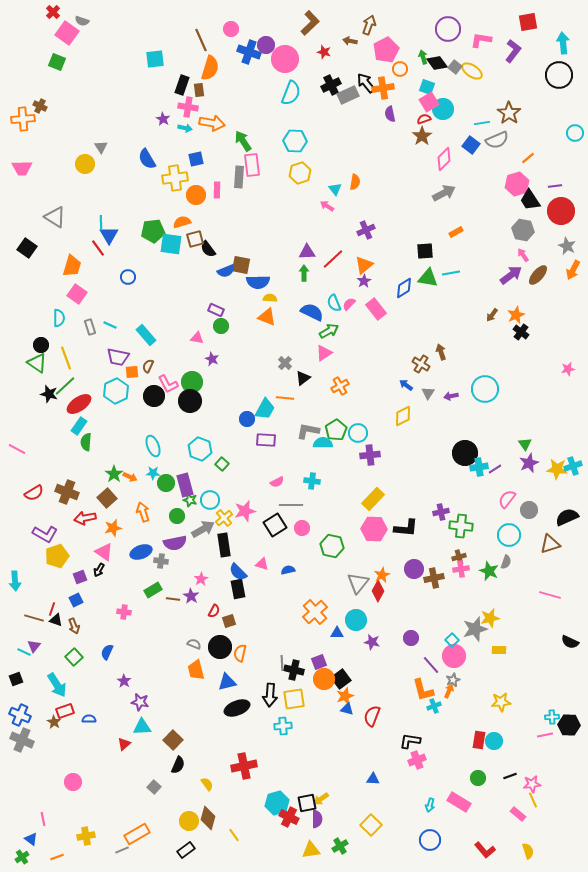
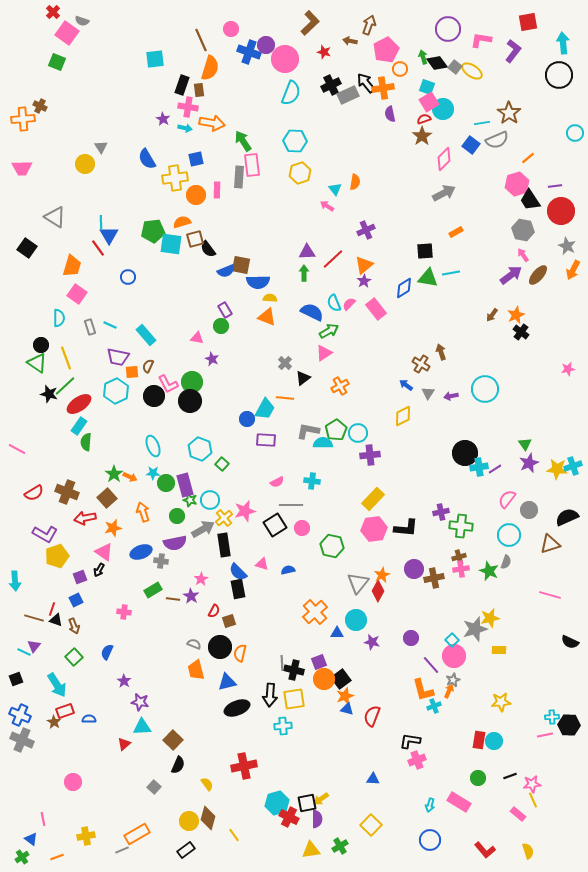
purple rectangle at (216, 310): moved 9 px right; rotated 35 degrees clockwise
pink hexagon at (374, 529): rotated 10 degrees counterclockwise
